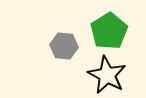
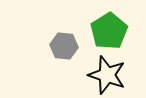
black star: rotated 9 degrees counterclockwise
